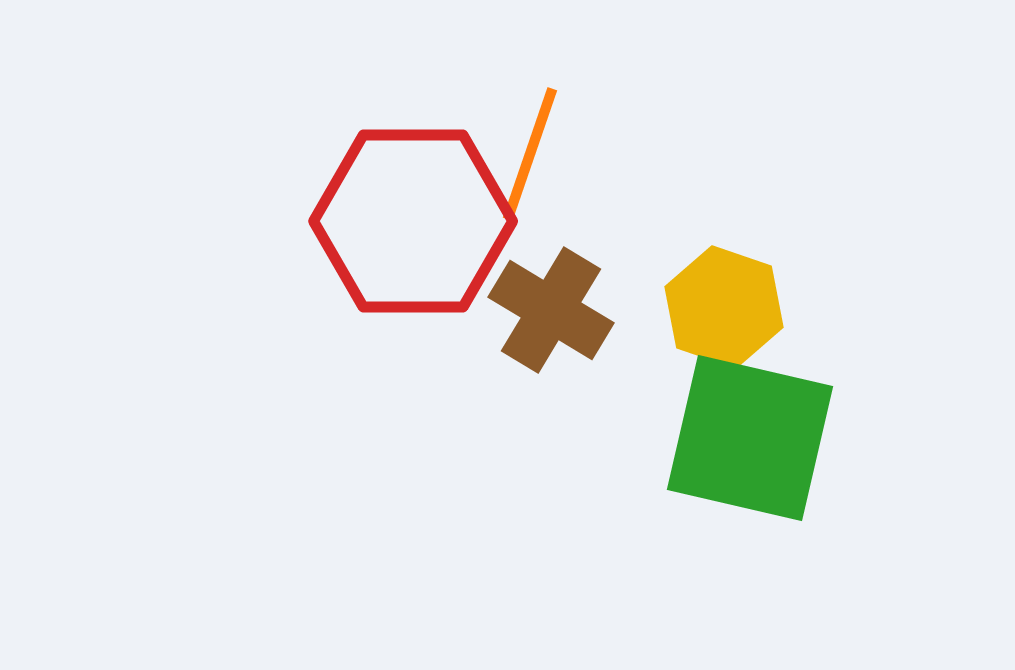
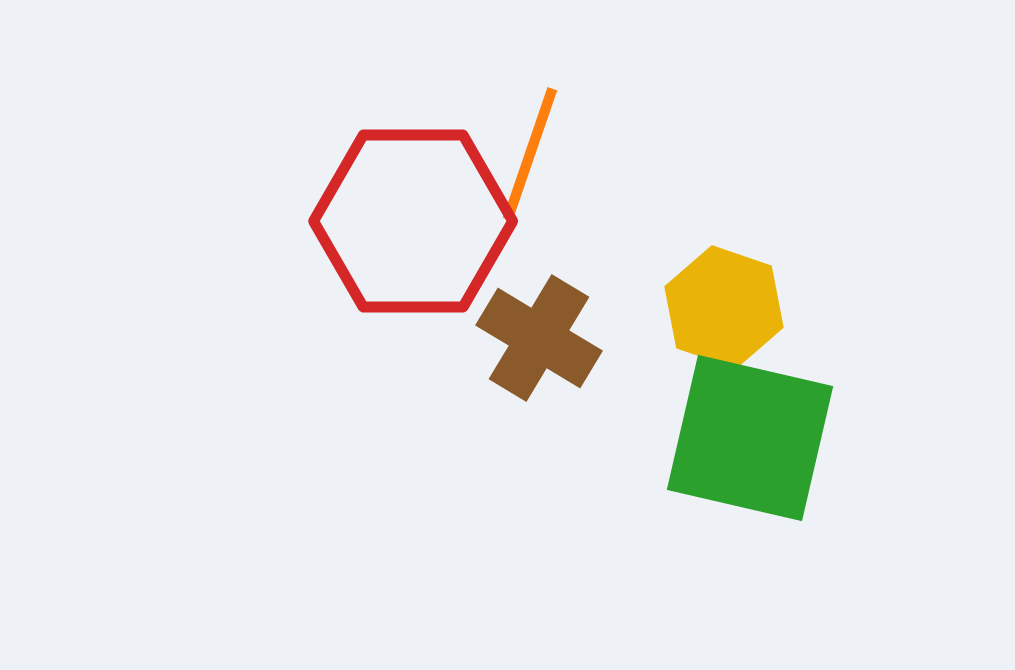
brown cross: moved 12 px left, 28 px down
